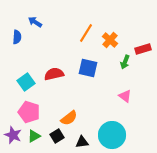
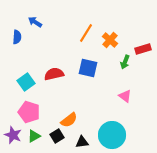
orange semicircle: moved 2 px down
